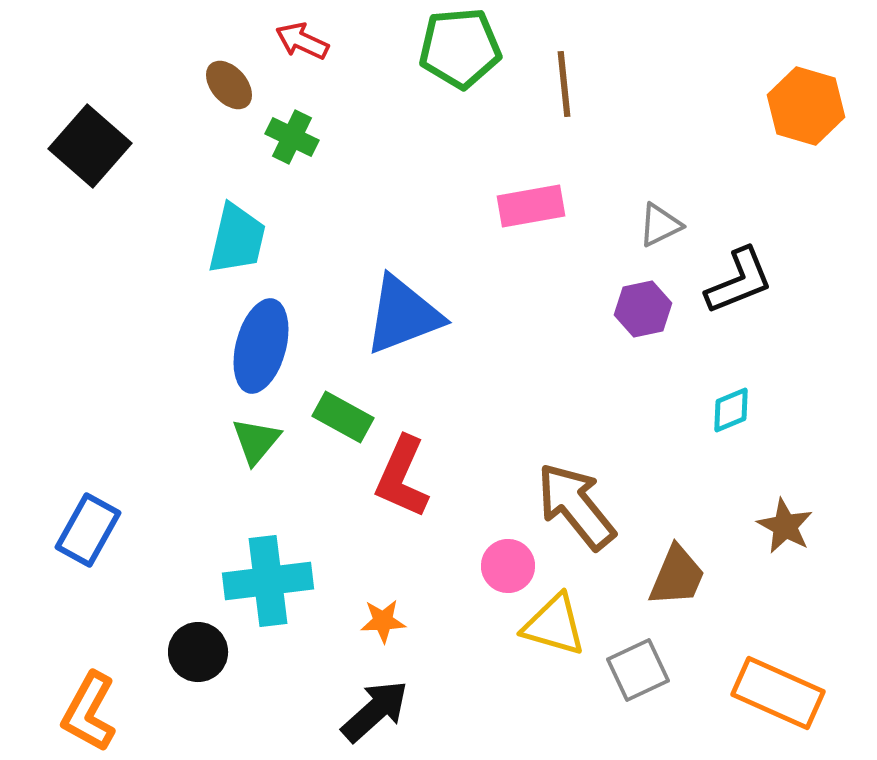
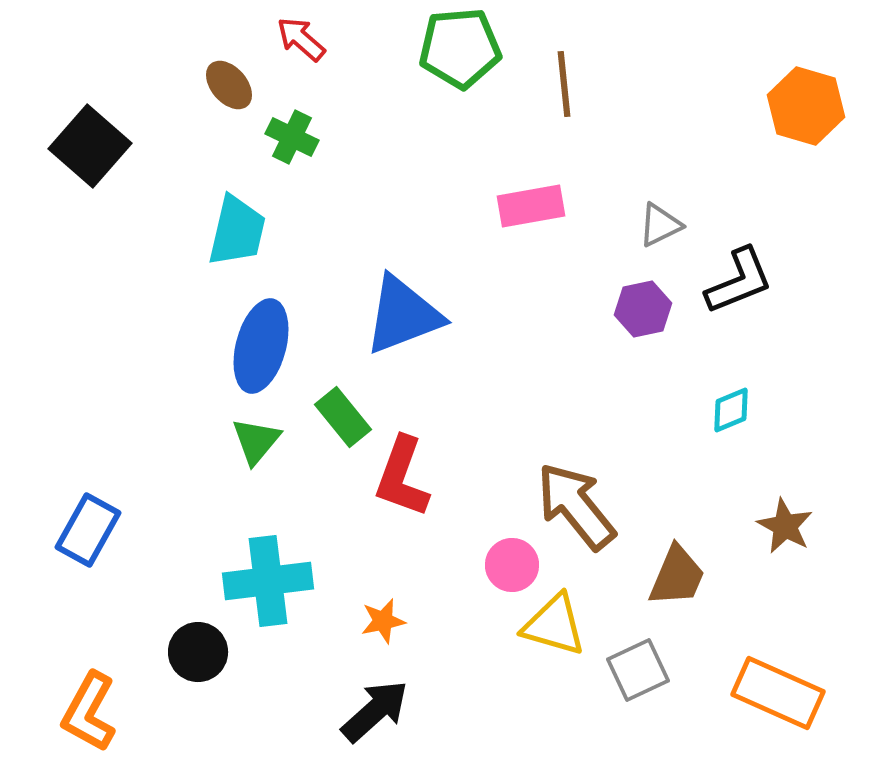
red arrow: moved 1 px left, 2 px up; rotated 16 degrees clockwise
cyan trapezoid: moved 8 px up
green rectangle: rotated 22 degrees clockwise
red L-shape: rotated 4 degrees counterclockwise
pink circle: moved 4 px right, 1 px up
orange star: rotated 9 degrees counterclockwise
